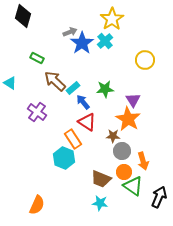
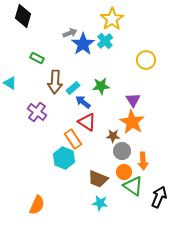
gray arrow: moved 1 px down
blue star: moved 1 px right, 1 px down
yellow circle: moved 1 px right
brown arrow: moved 1 px down; rotated 130 degrees counterclockwise
green star: moved 4 px left, 3 px up
blue arrow: rotated 14 degrees counterclockwise
orange star: moved 4 px right, 3 px down
orange arrow: rotated 12 degrees clockwise
brown trapezoid: moved 3 px left
